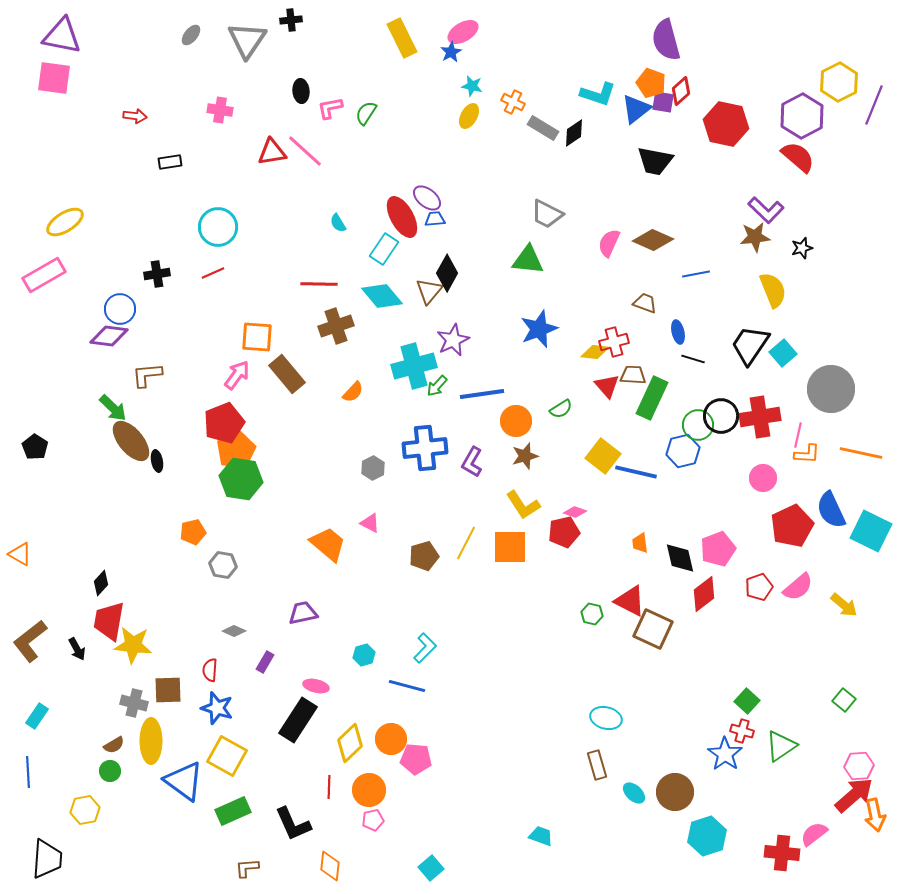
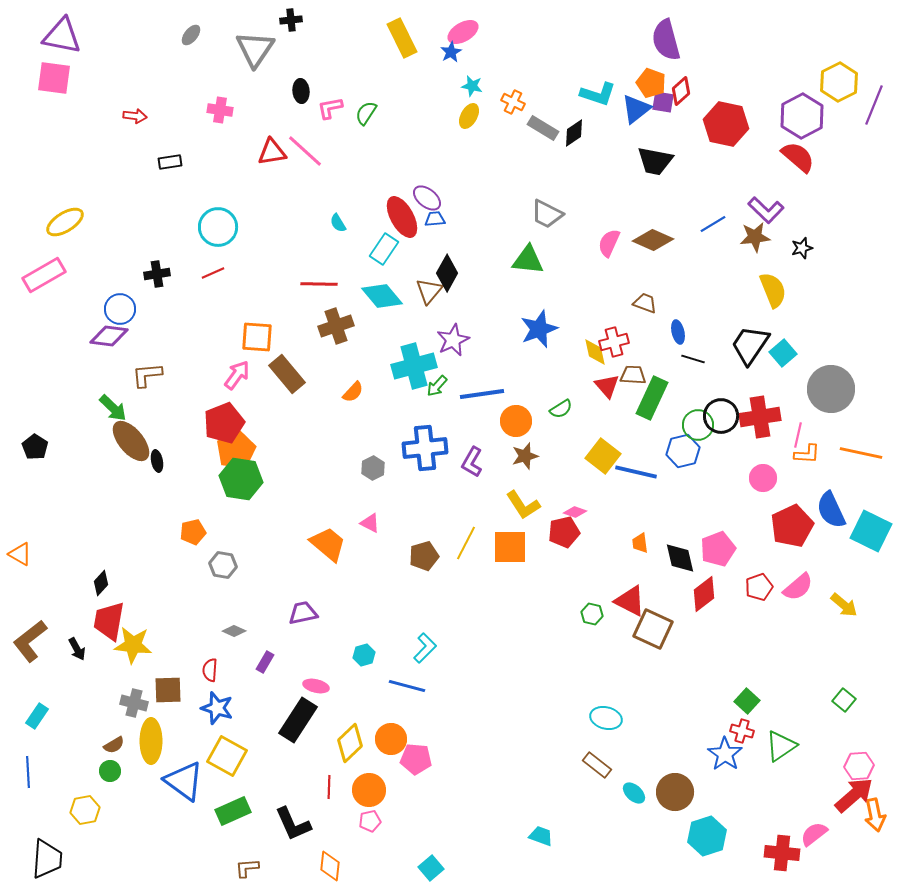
gray triangle at (247, 40): moved 8 px right, 9 px down
blue line at (696, 274): moved 17 px right, 50 px up; rotated 20 degrees counterclockwise
yellow diamond at (595, 352): rotated 72 degrees clockwise
brown rectangle at (597, 765): rotated 36 degrees counterclockwise
pink pentagon at (373, 820): moved 3 px left, 1 px down
